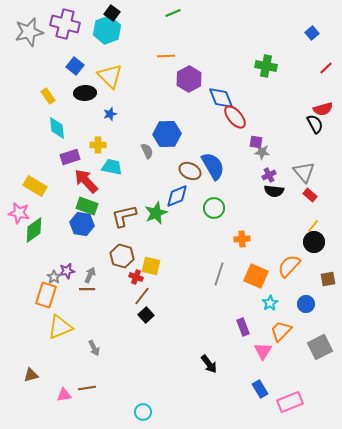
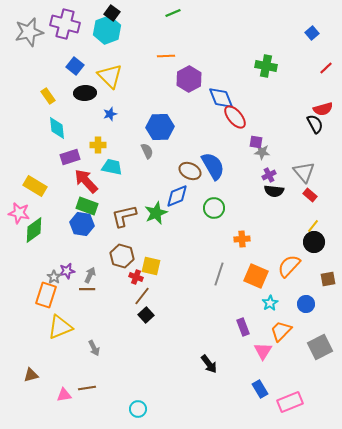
blue hexagon at (167, 134): moved 7 px left, 7 px up
cyan circle at (143, 412): moved 5 px left, 3 px up
